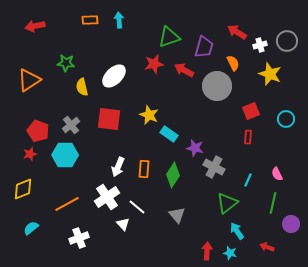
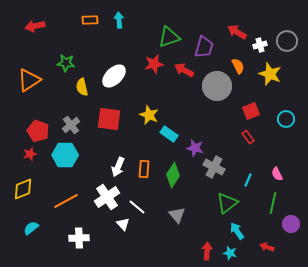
orange semicircle at (233, 63): moved 5 px right, 3 px down
red rectangle at (248, 137): rotated 40 degrees counterclockwise
orange line at (67, 204): moved 1 px left, 3 px up
white cross at (79, 238): rotated 18 degrees clockwise
